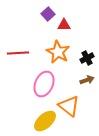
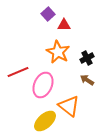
red line: moved 19 px down; rotated 20 degrees counterclockwise
brown arrow: rotated 128 degrees counterclockwise
pink ellipse: moved 1 px left, 1 px down
